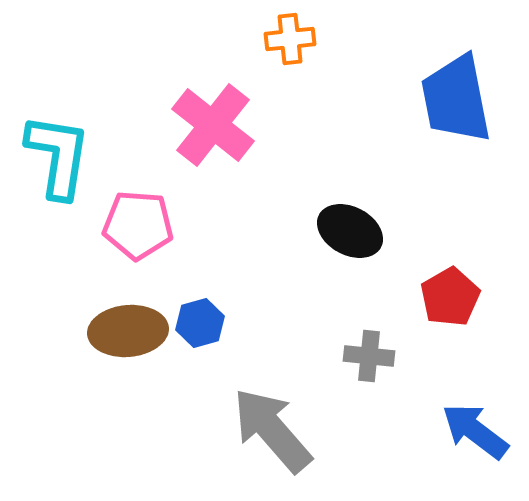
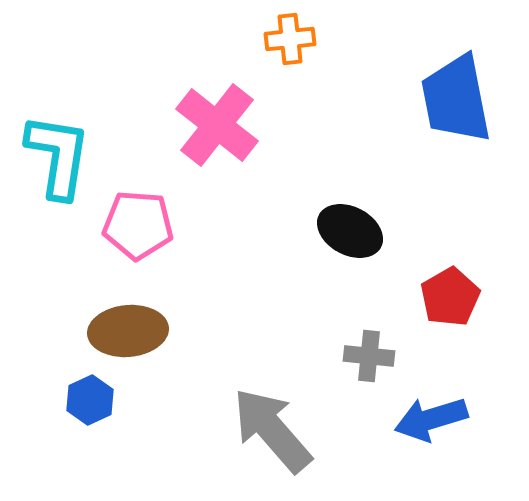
pink cross: moved 4 px right
blue hexagon: moved 110 px left, 77 px down; rotated 9 degrees counterclockwise
blue arrow: moved 44 px left, 12 px up; rotated 54 degrees counterclockwise
